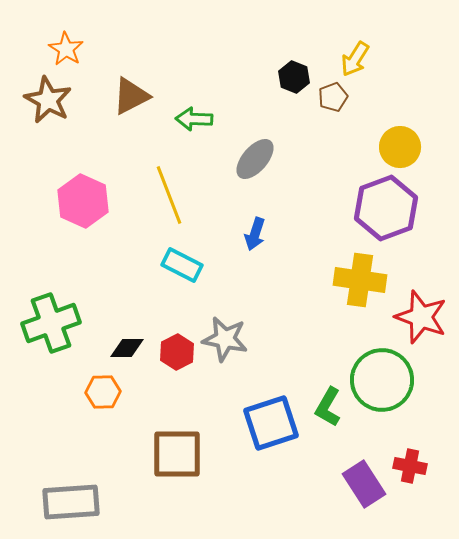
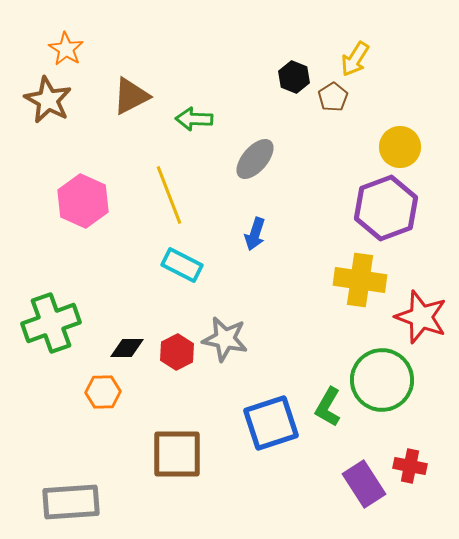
brown pentagon: rotated 12 degrees counterclockwise
